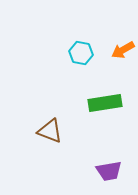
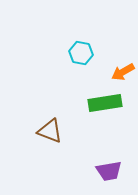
orange arrow: moved 22 px down
